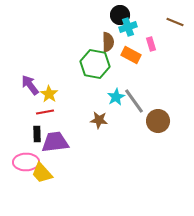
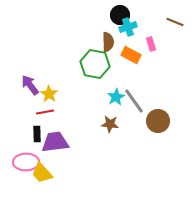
brown star: moved 11 px right, 4 px down
